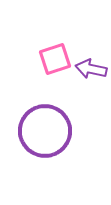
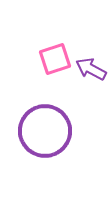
purple arrow: rotated 16 degrees clockwise
